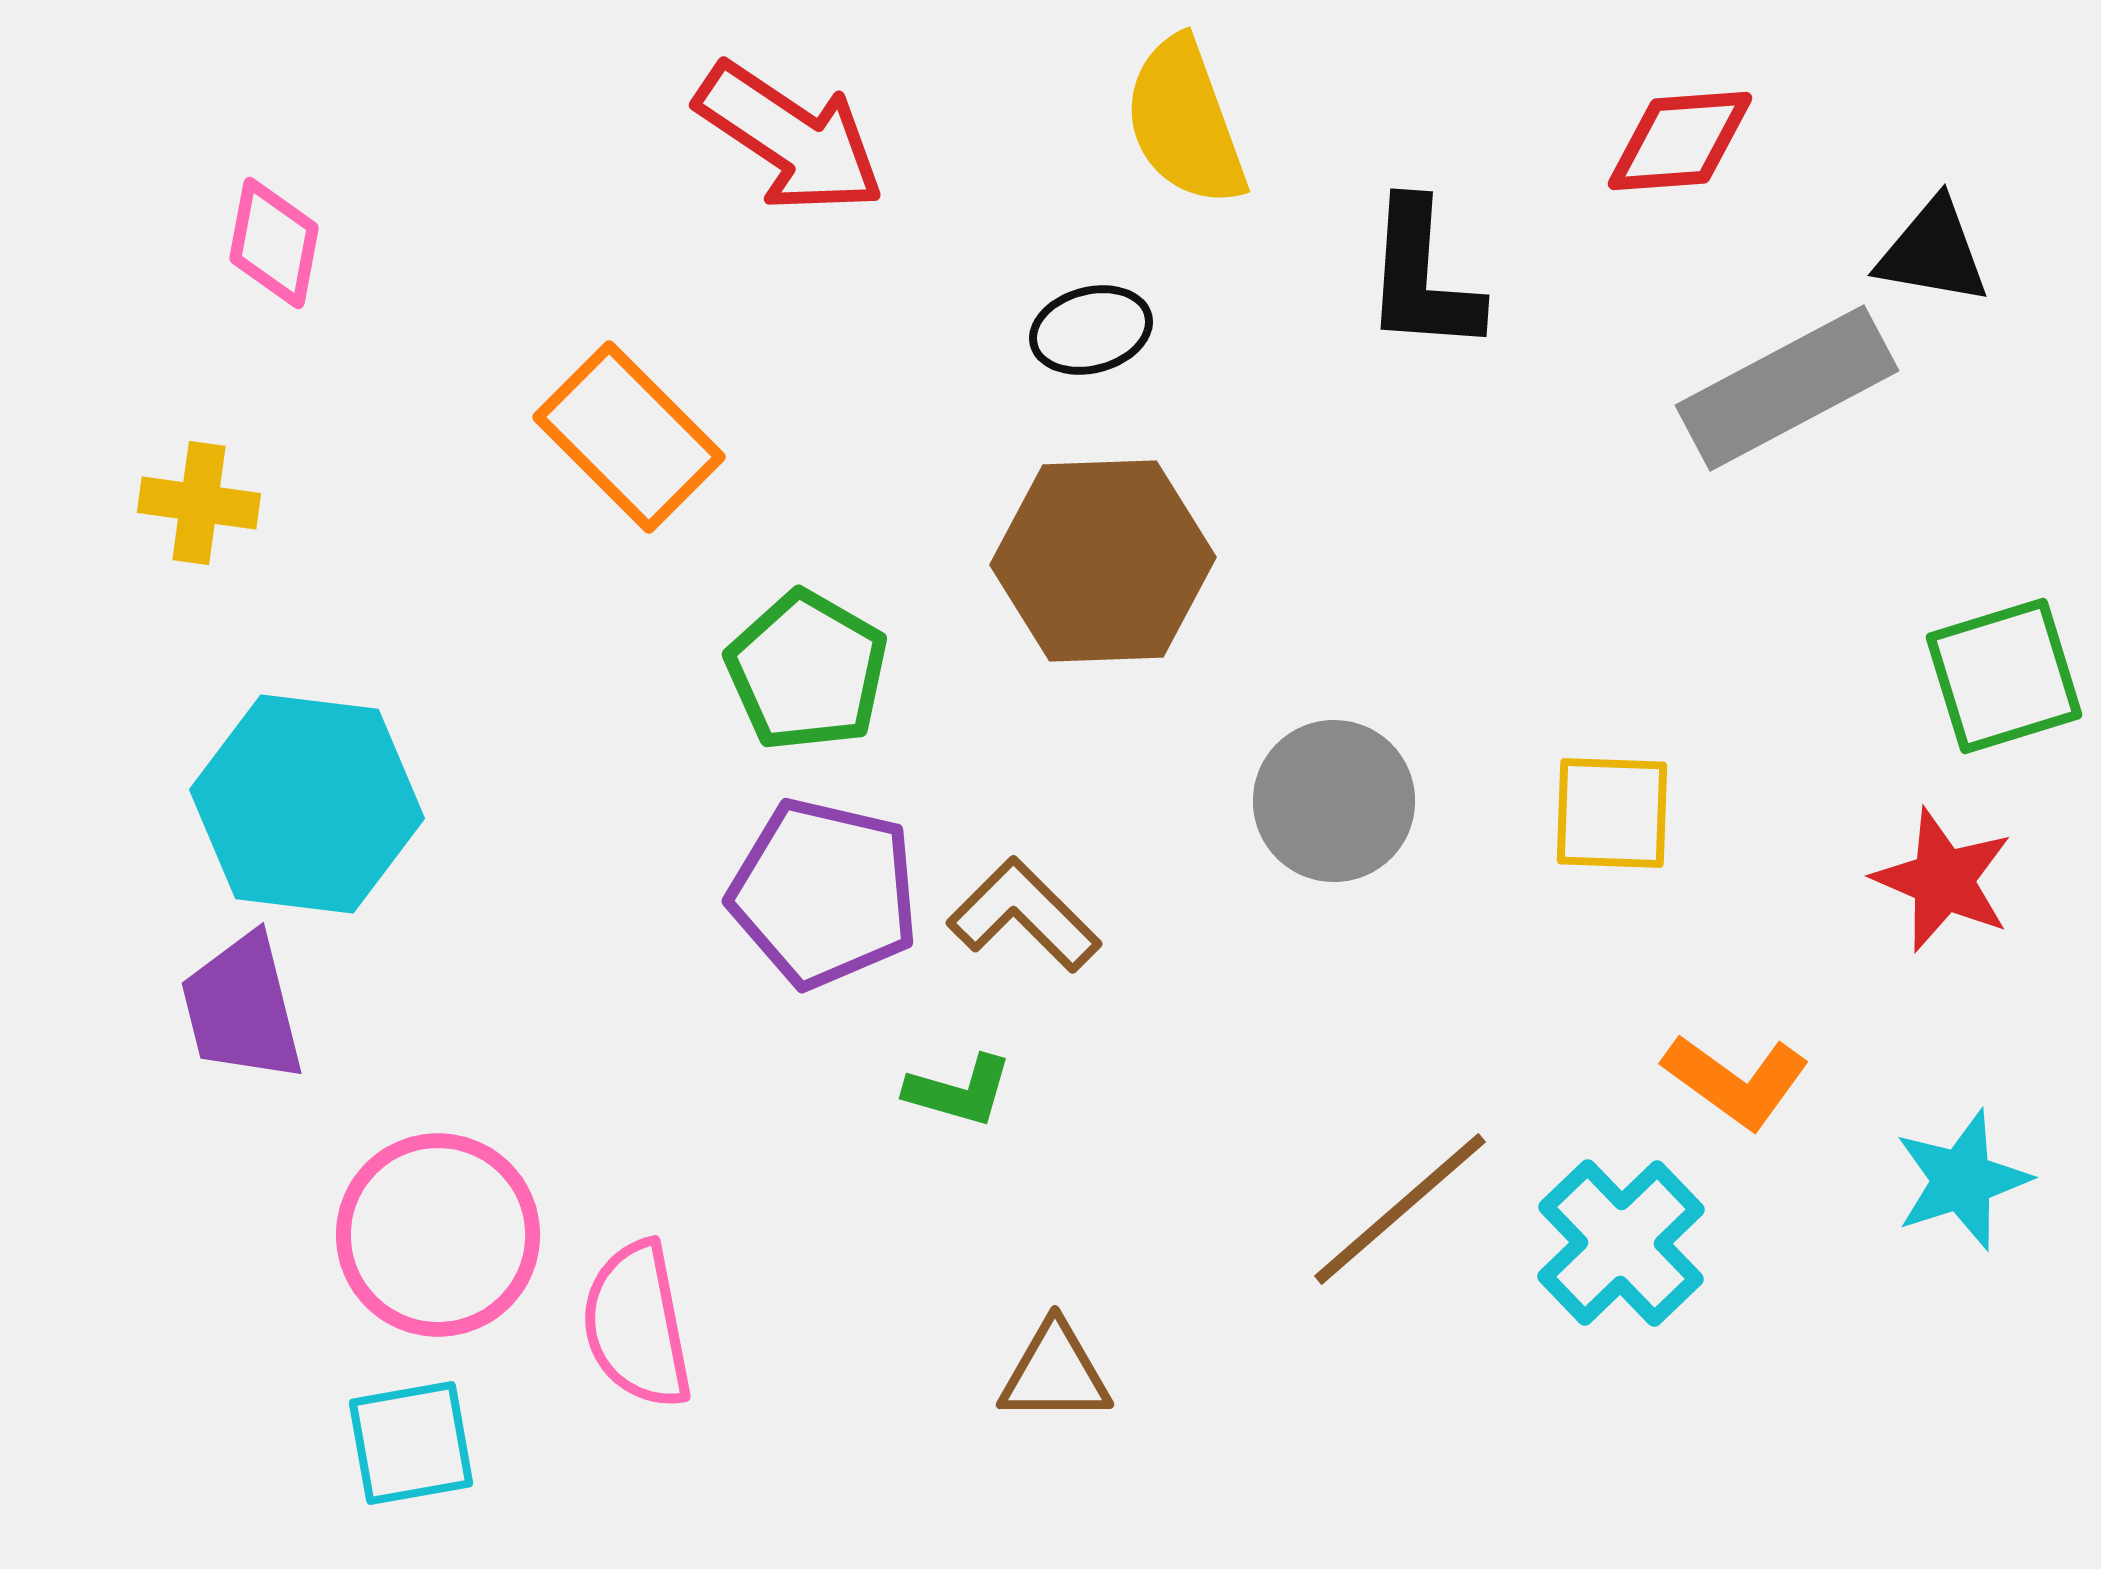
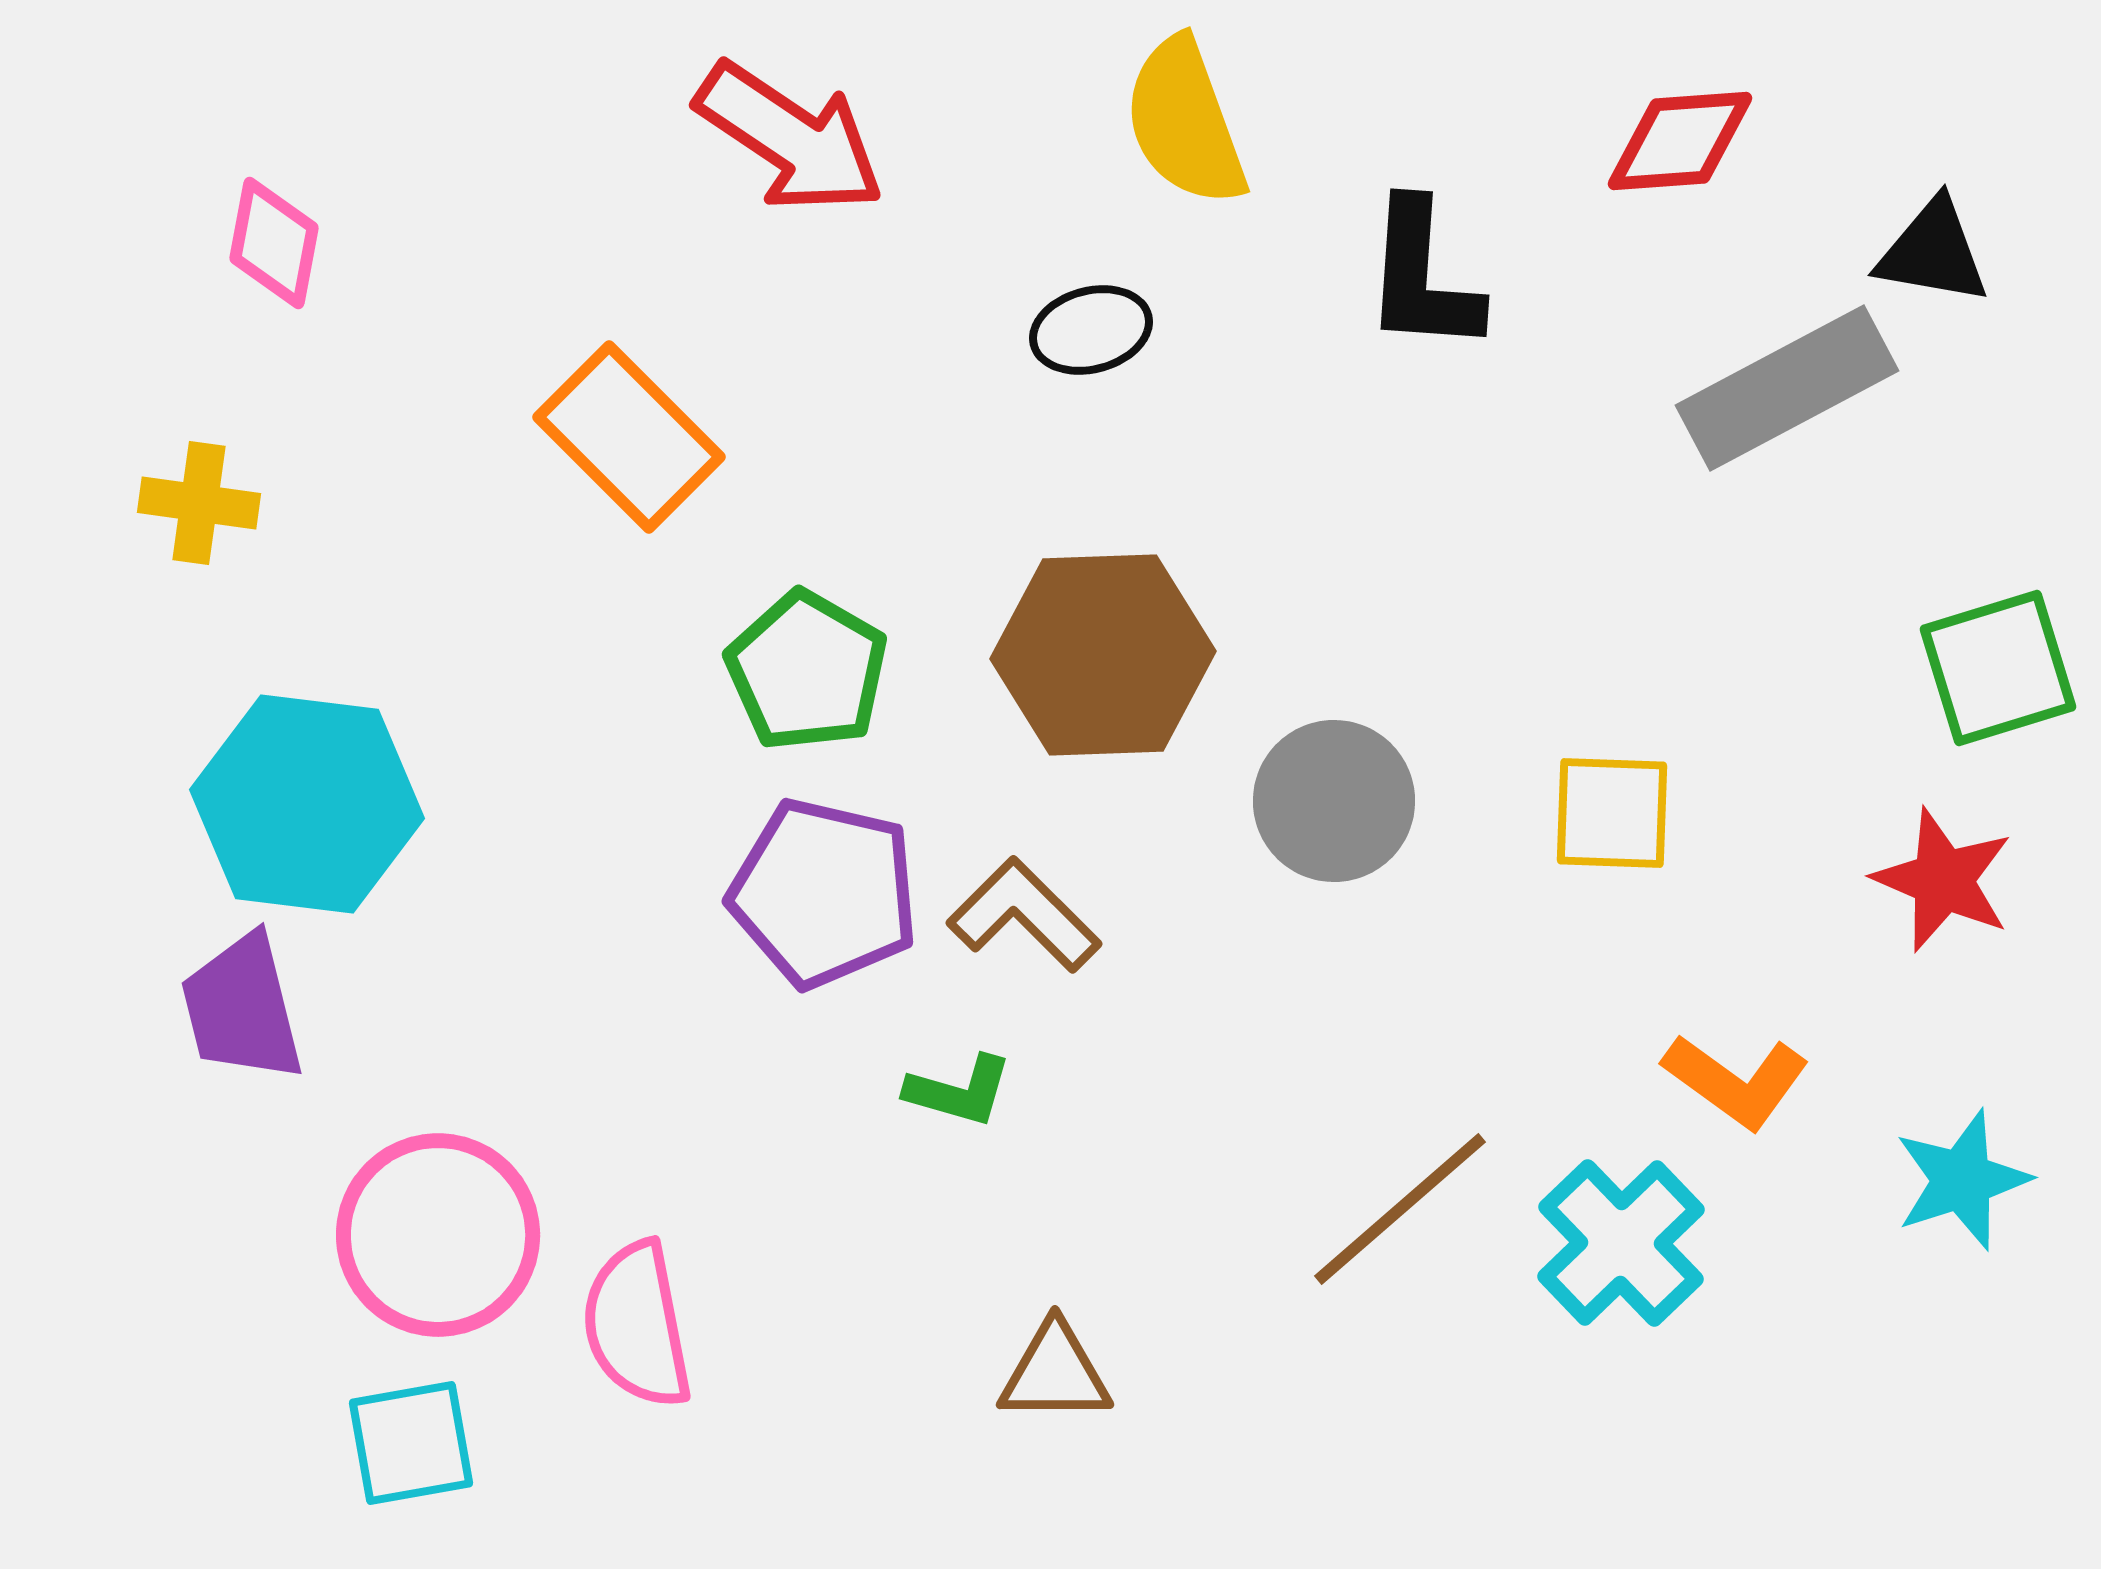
brown hexagon: moved 94 px down
green square: moved 6 px left, 8 px up
